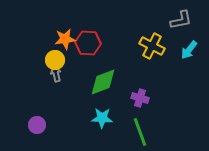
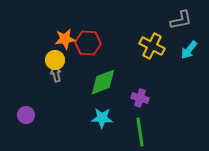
purple circle: moved 11 px left, 10 px up
green line: rotated 12 degrees clockwise
